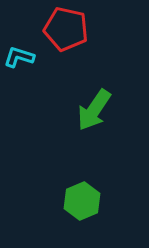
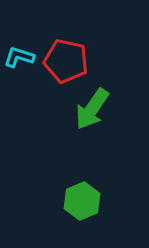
red pentagon: moved 32 px down
green arrow: moved 2 px left, 1 px up
